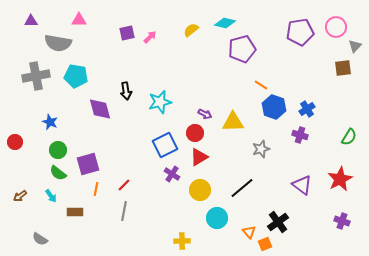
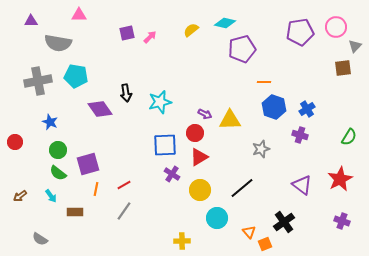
pink triangle at (79, 20): moved 5 px up
gray cross at (36, 76): moved 2 px right, 5 px down
orange line at (261, 85): moved 3 px right, 3 px up; rotated 32 degrees counterclockwise
black arrow at (126, 91): moved 2 px down
purple diamond at (100, 109): rotated 20 degrees counterclockwise
yellow triangle at (233, 122): moved 3 px left, 2 px up
blue square at (165, 145): rotated 25 degrees clockwise
red line at (124, 185): rotated 16 degrees clockwise
gray line at (124, 211): rotated 24 degrees clockwise
black cross at (278, 222): moved 6 px right
